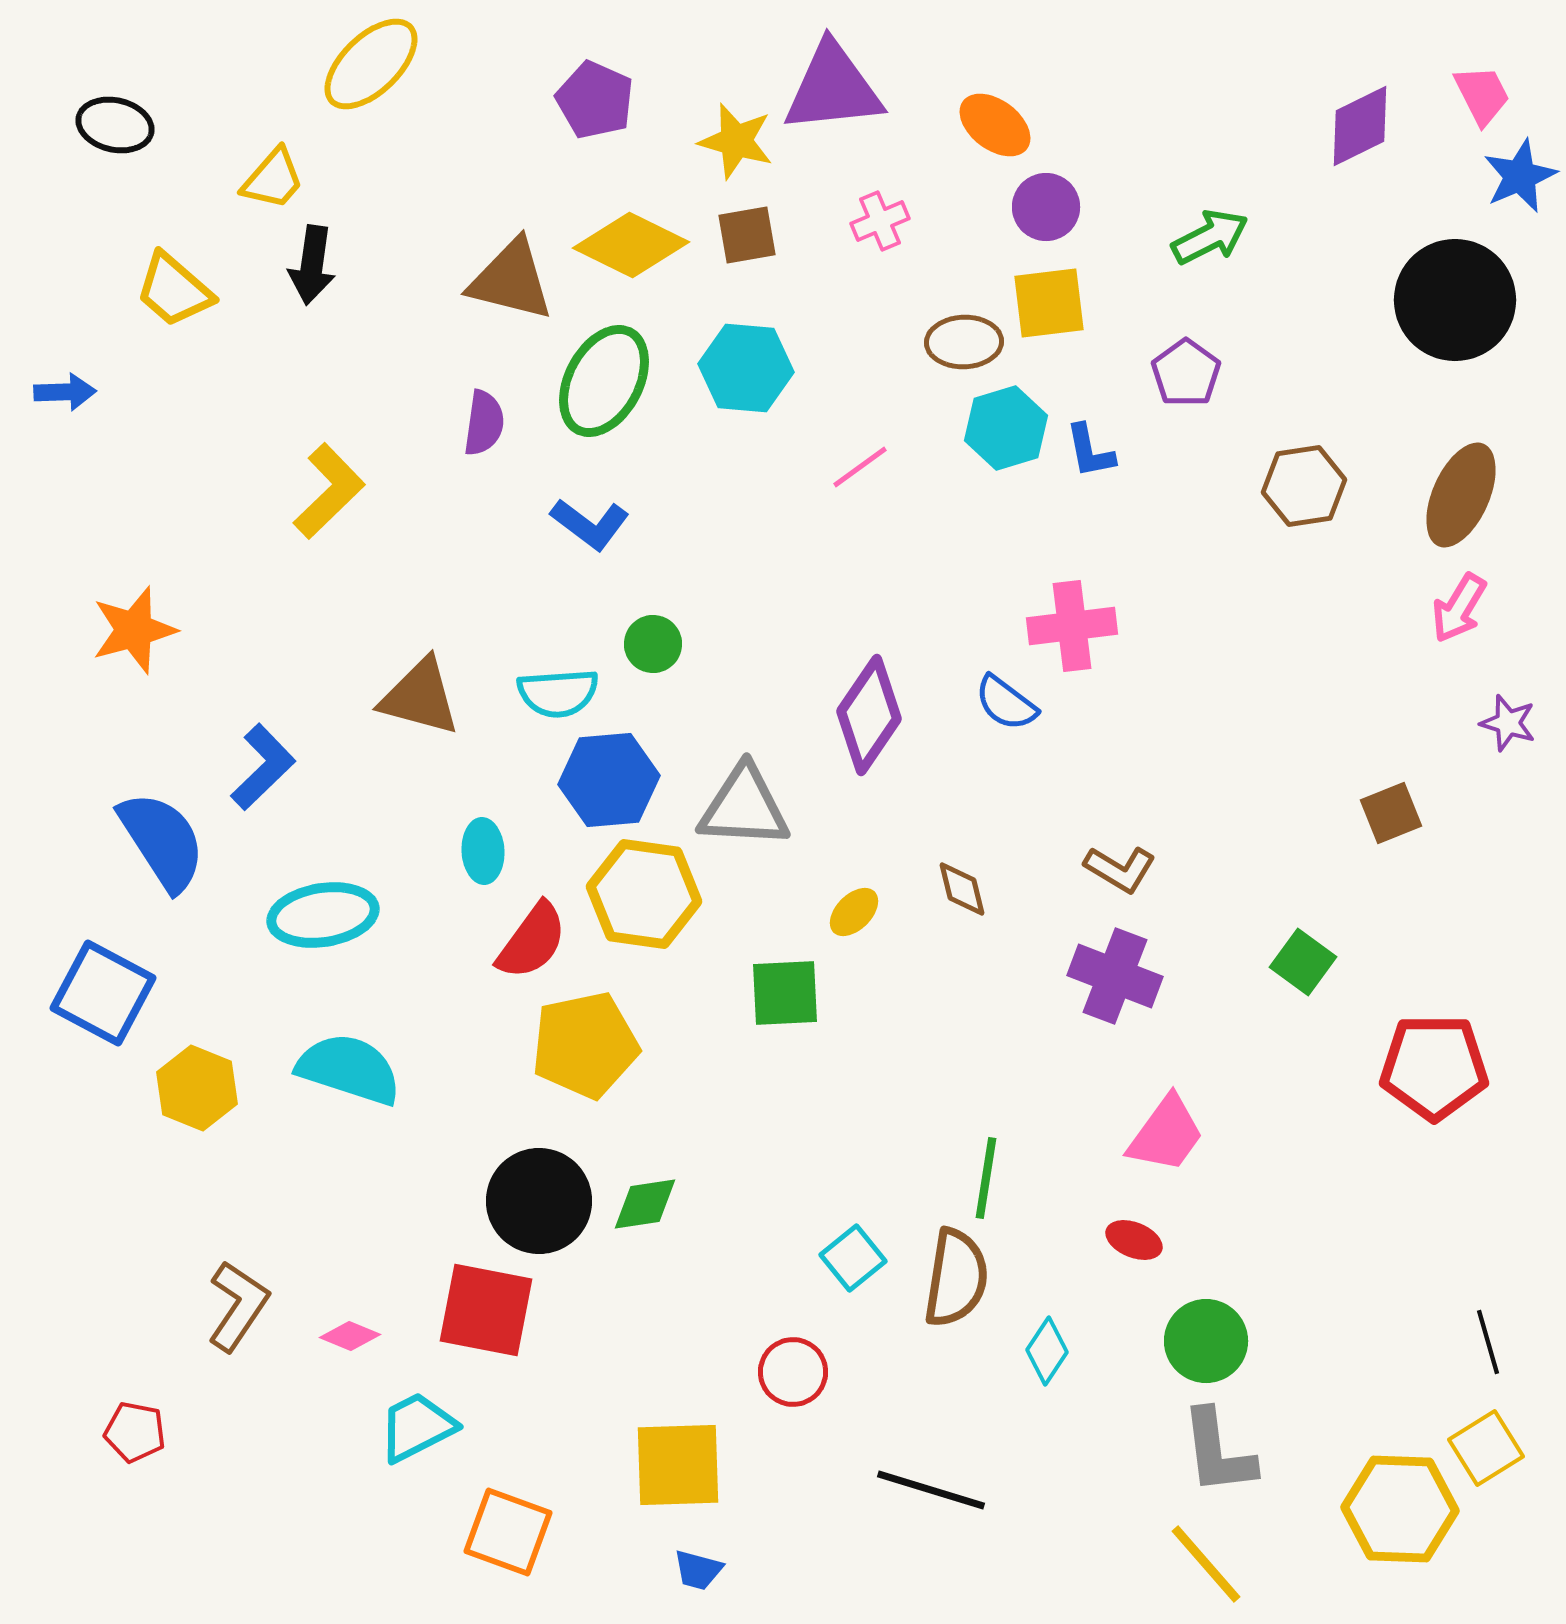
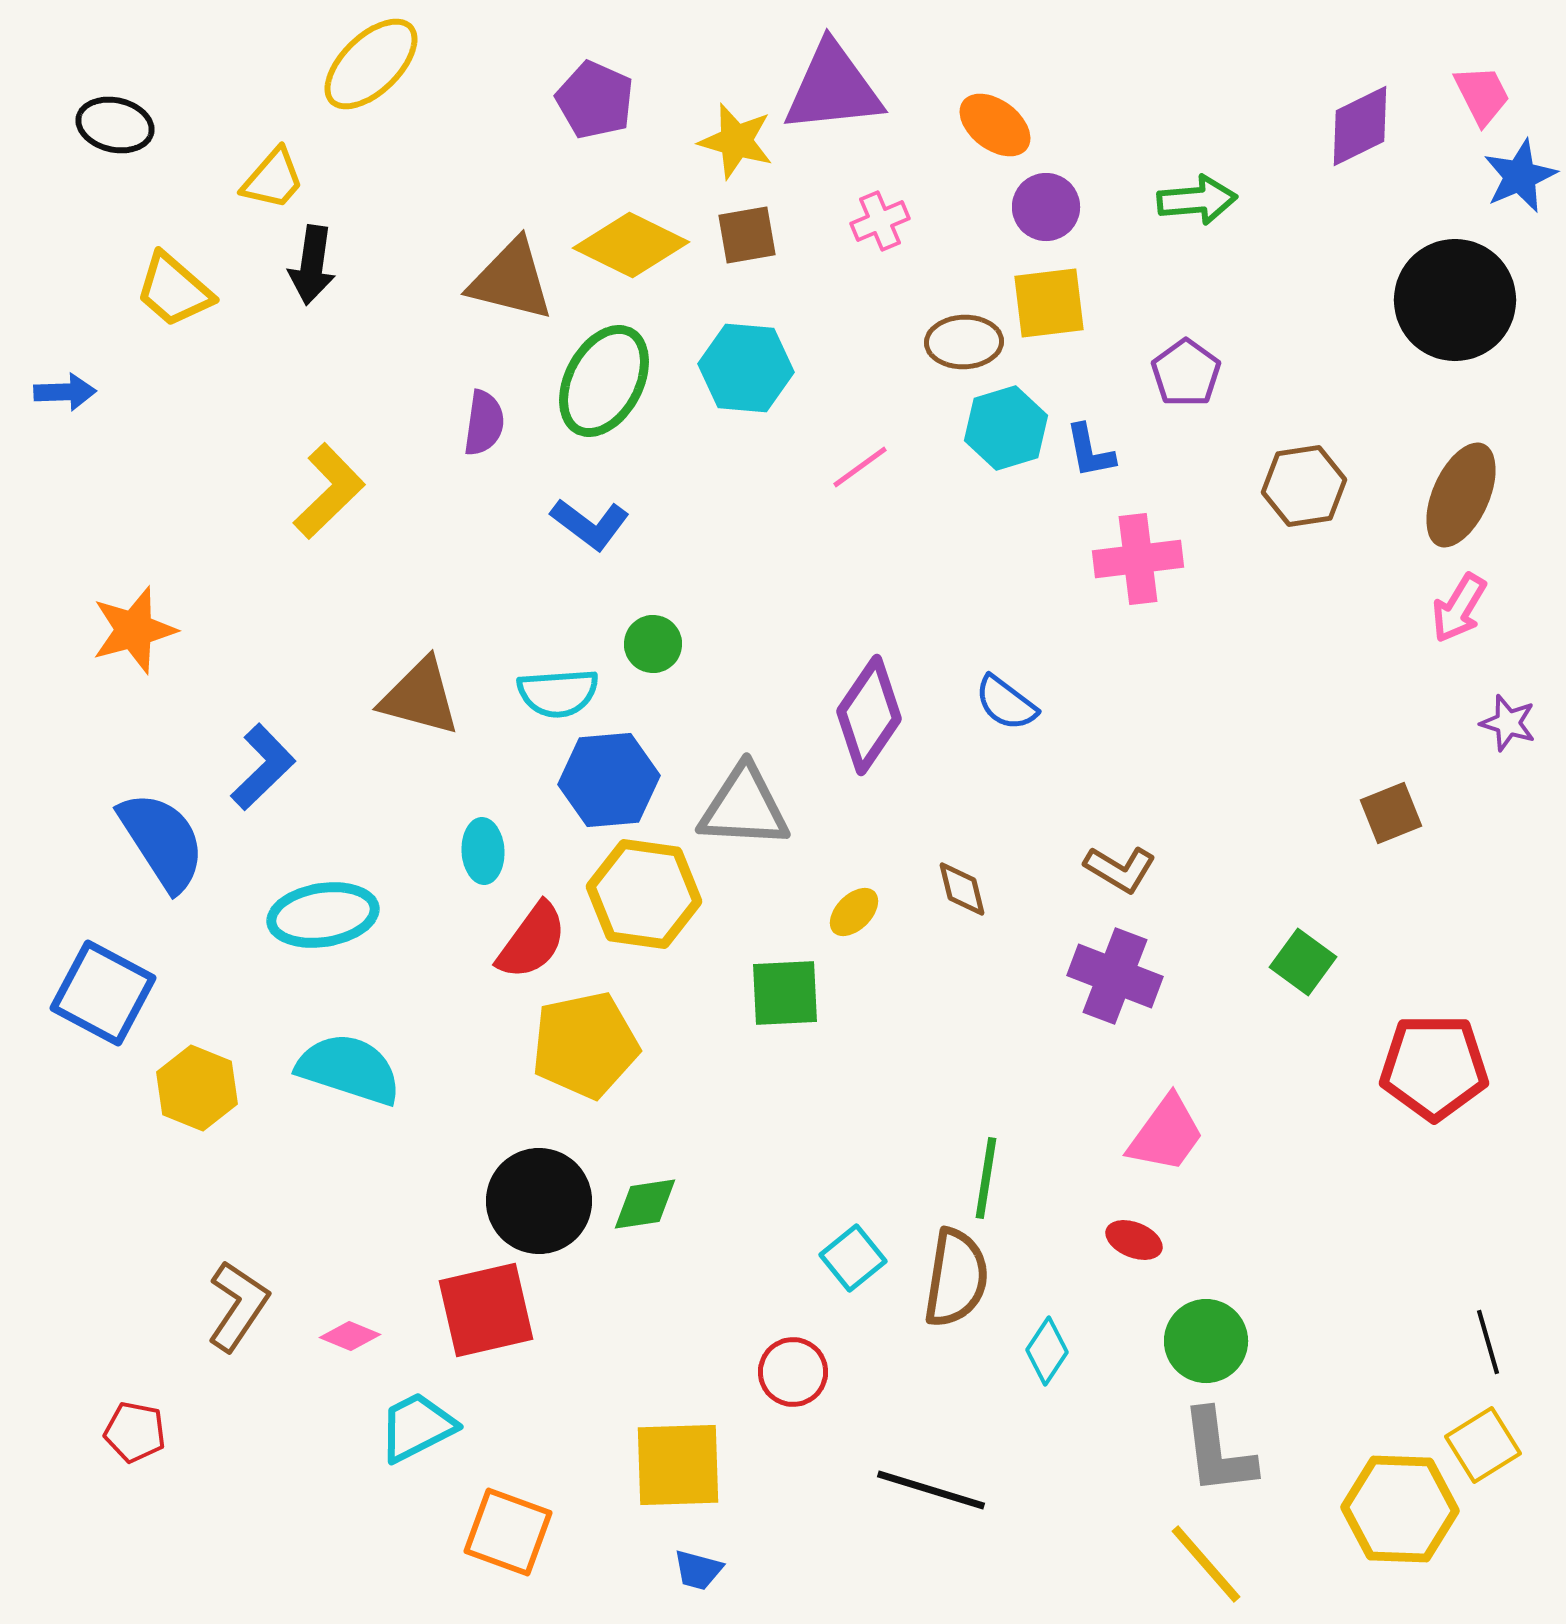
green arrow at (1210, 237): moved 13 px left, 37 px up; rotated 22 degrees clockwise
pink cross at (1072, 626): moved 66 px right, 67 px up
red square at (486, 1310): rotated 24 degrees counterclockwise
yellow square at (1486, 1448): moved 3 px left, 3 px up
